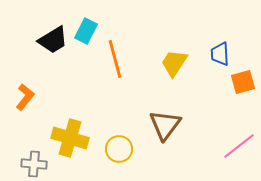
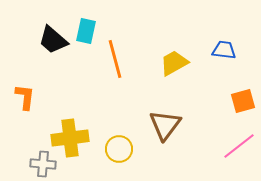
cyan rectangle: rotated 15 degrees counterclockwise
black trapezoid: rotated 72 degrees clockwise
blue trapezoid: moved 4 px right, 4 px up; rotated 100 degrees clockwise
yellow trapezoid: rotated 28 degrees clockwise
orange square: moved 19 px down
orange L-shape: rotated 32 degrees counterclockwise
yellow cross: rotated 24 degrees counterclockwise
gray cross: moved 9 px right
